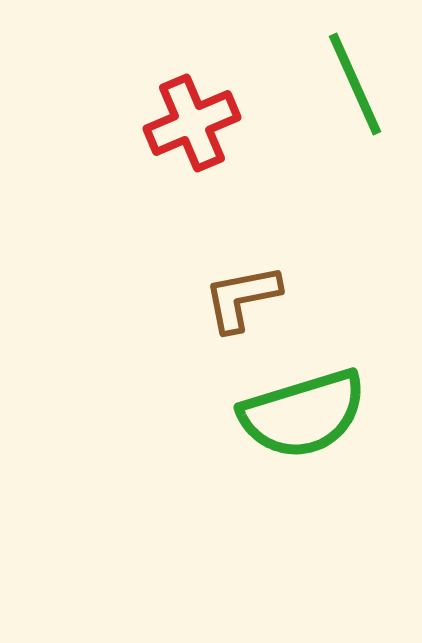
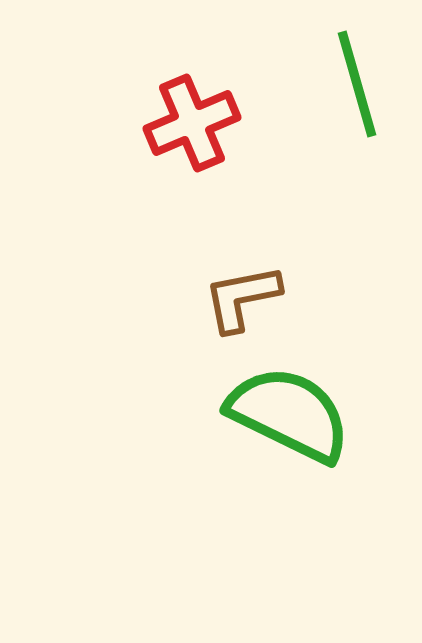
green line: moved 2 px right; rotated 8 degrees clockwise
green semicircle: moved 14 px left; rotated 137 degrees counterclockwise
